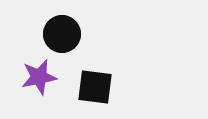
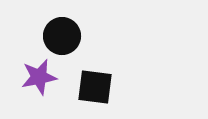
black circle: moved 2 px down
